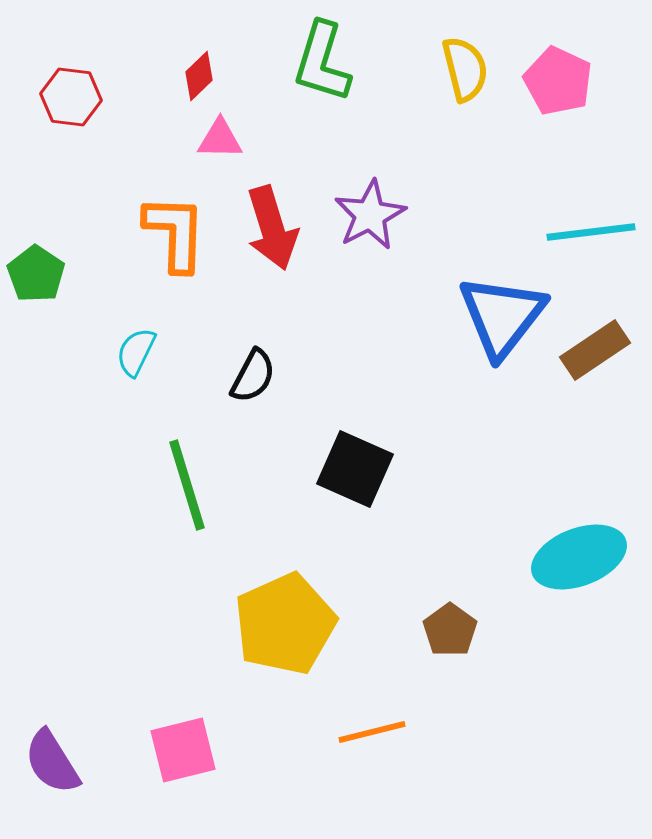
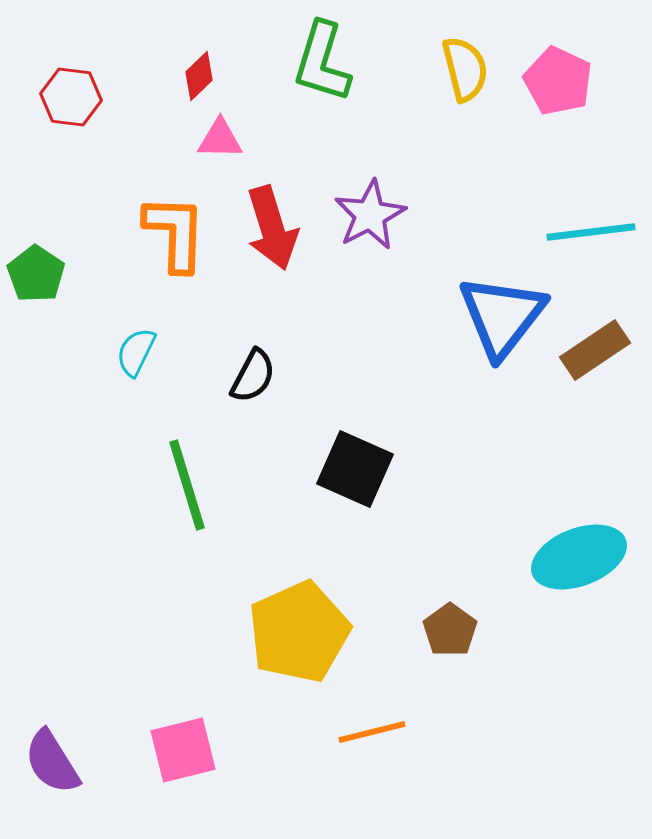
yellow pentagon: moved 14 px right, 8 px down
